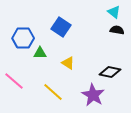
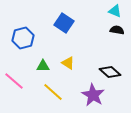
cyan triangle: moved 1 px right, 1 px up; rotated 16 degrees counterclockwise
blue square: moved 3 px right, 4 px up
blue hexagon: rotated 15 degrees counterclockwise
green triangle: moved 3 px right, 13 px down
black diamond: rotated 30 degrees clockwise
